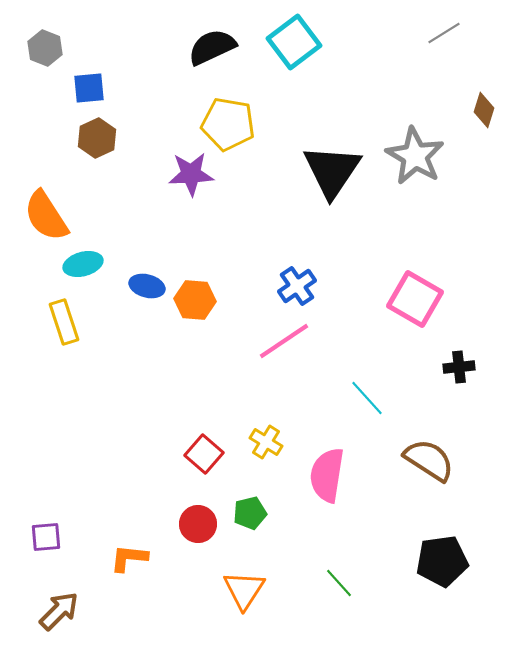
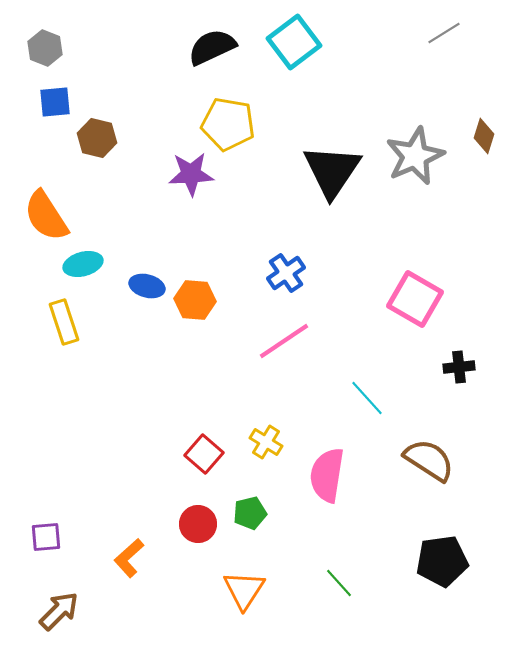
blue square: moved 34 px left, 14 px down
brown diamond: moved 26 px down
brown hexagon: rotated 21 degrees counterclockwise
gray star: rotated 18 degrees clockwise
blue cross: moved 11 px left, 13 px up
orange L-shape: rotated 48 degrees counterclockwise
